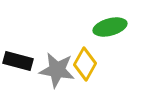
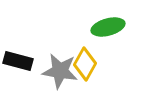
green ellipse: moved 2 px left
gray star: moved 3 px right, 1 px down
